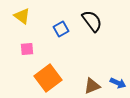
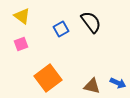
black semicircle: moved 1 px left, 1 px down
pink square: moved 6 px left, 5 px up; rotated 16 degrees counterclockwise
brown triangle: rotated 36 degrees clockwise
